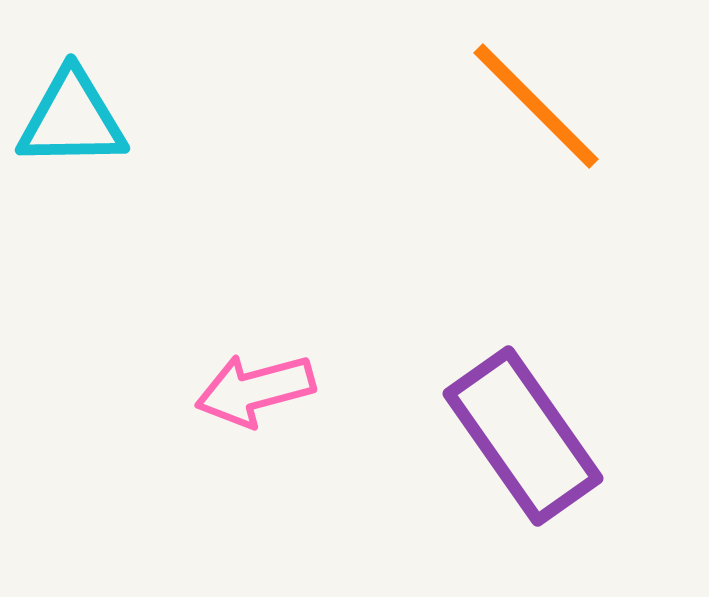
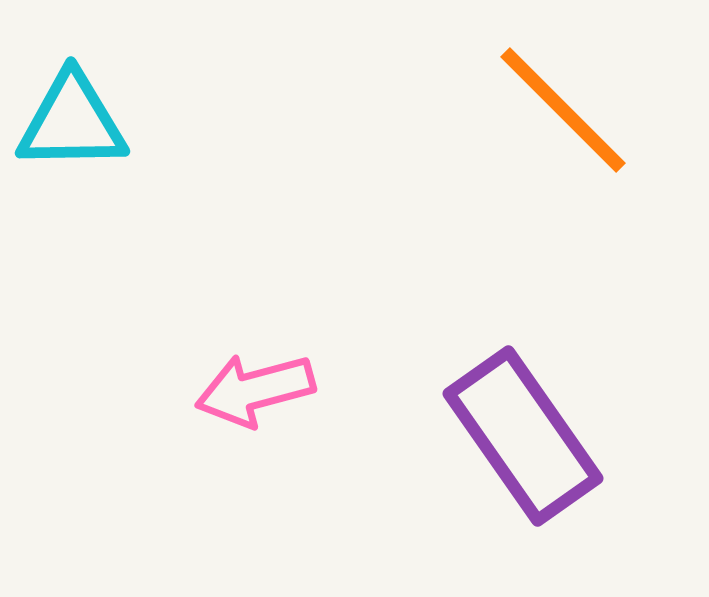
orange line: moved 27 px right, 4 px down
cyan triangle: moved 3 px down
